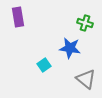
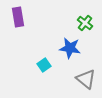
green cross: rotated 21 degrees clockwise
